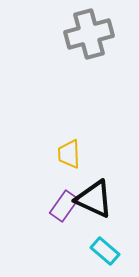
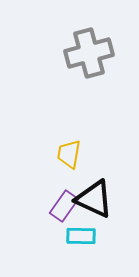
gray cross: moved 19 px down
yellow trapezoid: rotated 12 degrees clockwise
cyan rectangle: moved 24 px left, 15 px up; rotated 40 degrees counterclockwise
